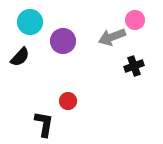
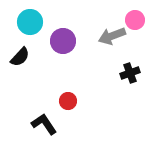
gray arrow: moved 1 px up
black cross: moved 4 px left, 7 px down
black L-shape: rotated 44 degrees counterclockwise
